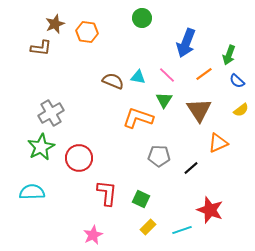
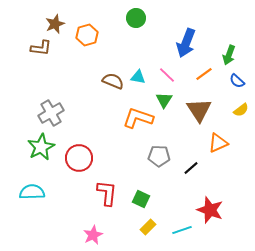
green circle: moved 6 px left
orange hexagon: moved 3 px down; rotated 25 degrees counterclockwise
